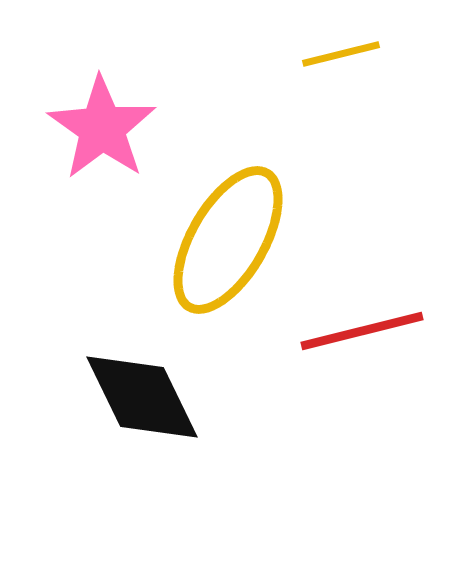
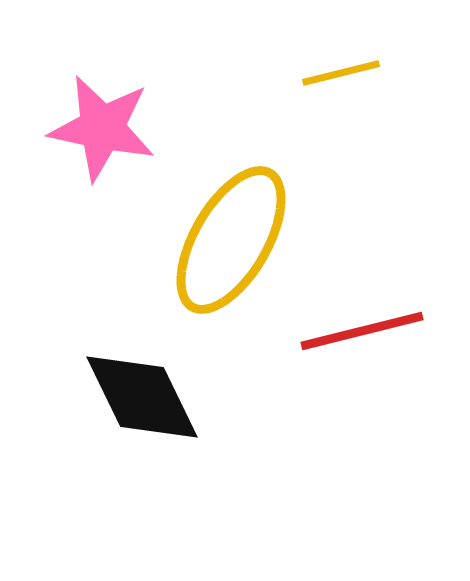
yellow line: moved 19 px down
pink star: rotated 23 degrees counterclockwise
yellow ellipse: moved 3 px right
